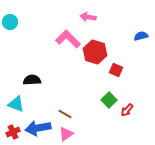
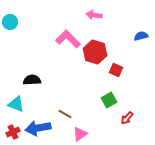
pink arrow: moved 6 px right, 2 px up
green square: rotated 14 degrees clockwise
red arrow: moved 8 px down
pink triangle: moved 14 px right
